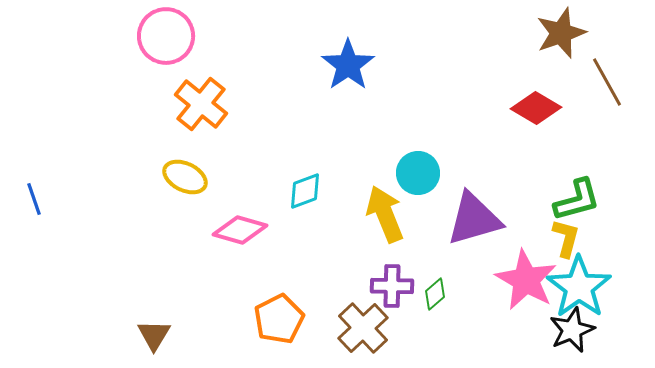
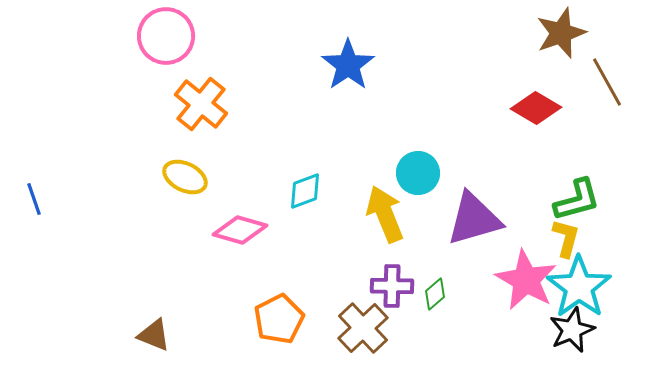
brown triangle: rotated 39 degrees counterclockwise
